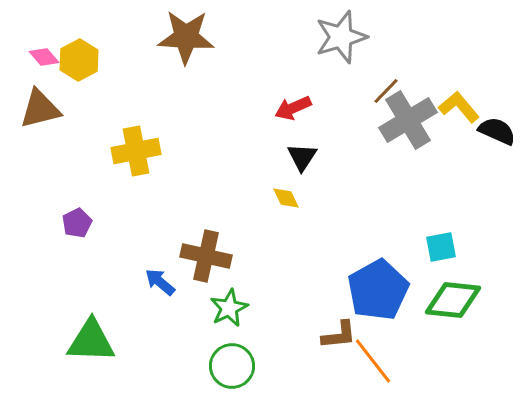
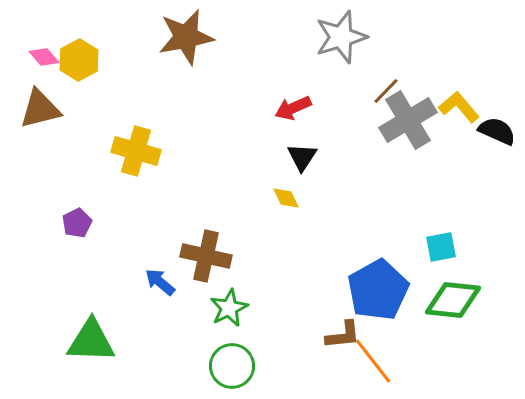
brown star: rotated 14 degrees counterclockwise
yellow cross: rotated 27 degrees clockwise
brown L-shape: moved 4 px right
